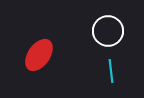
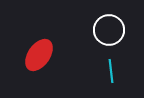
white circle: moved 1 px right, 1 px up
